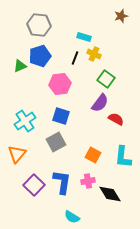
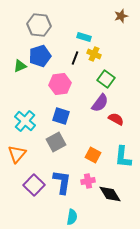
cyan cross: rotated 15 degrees counterclockwise
cyan semicircle: rotated 112 degrees counterclockwise
